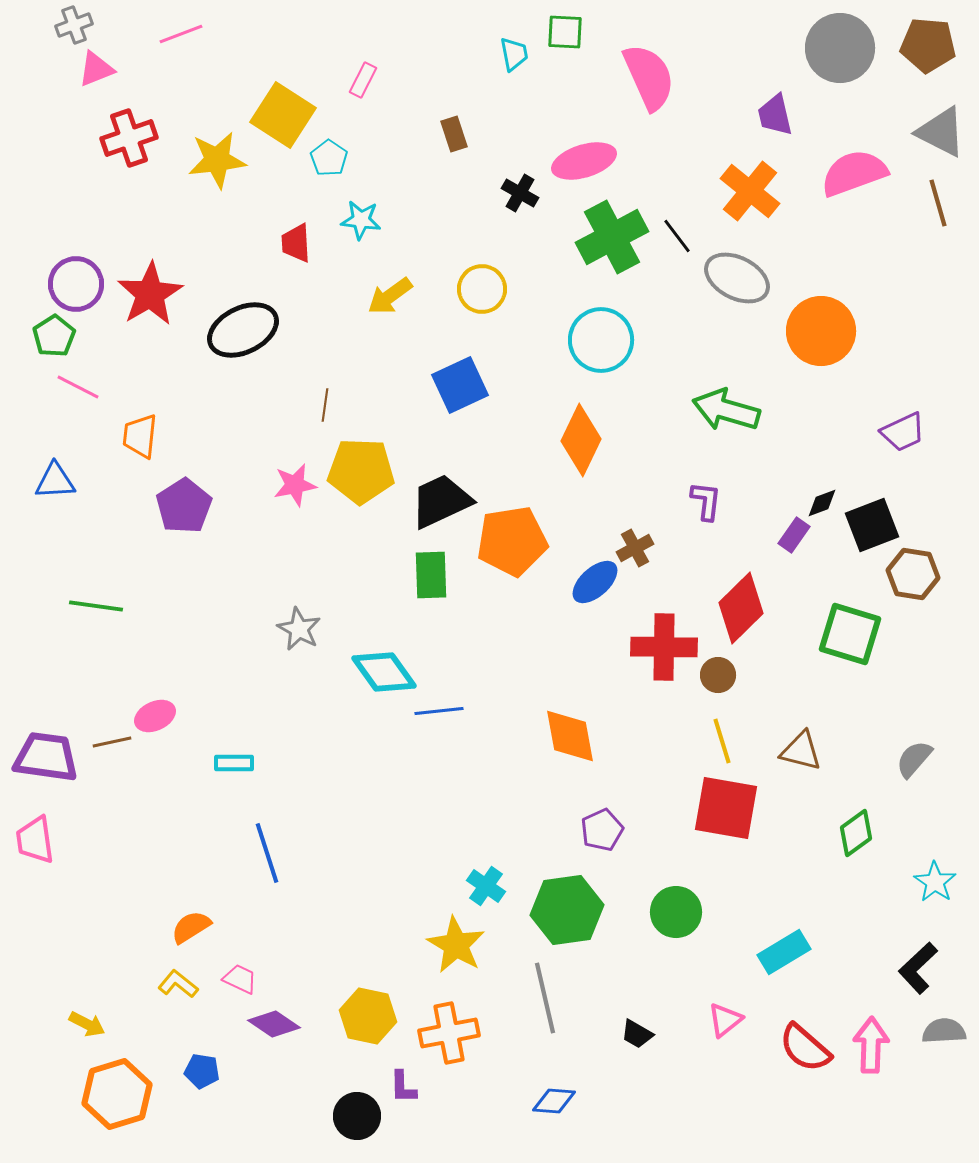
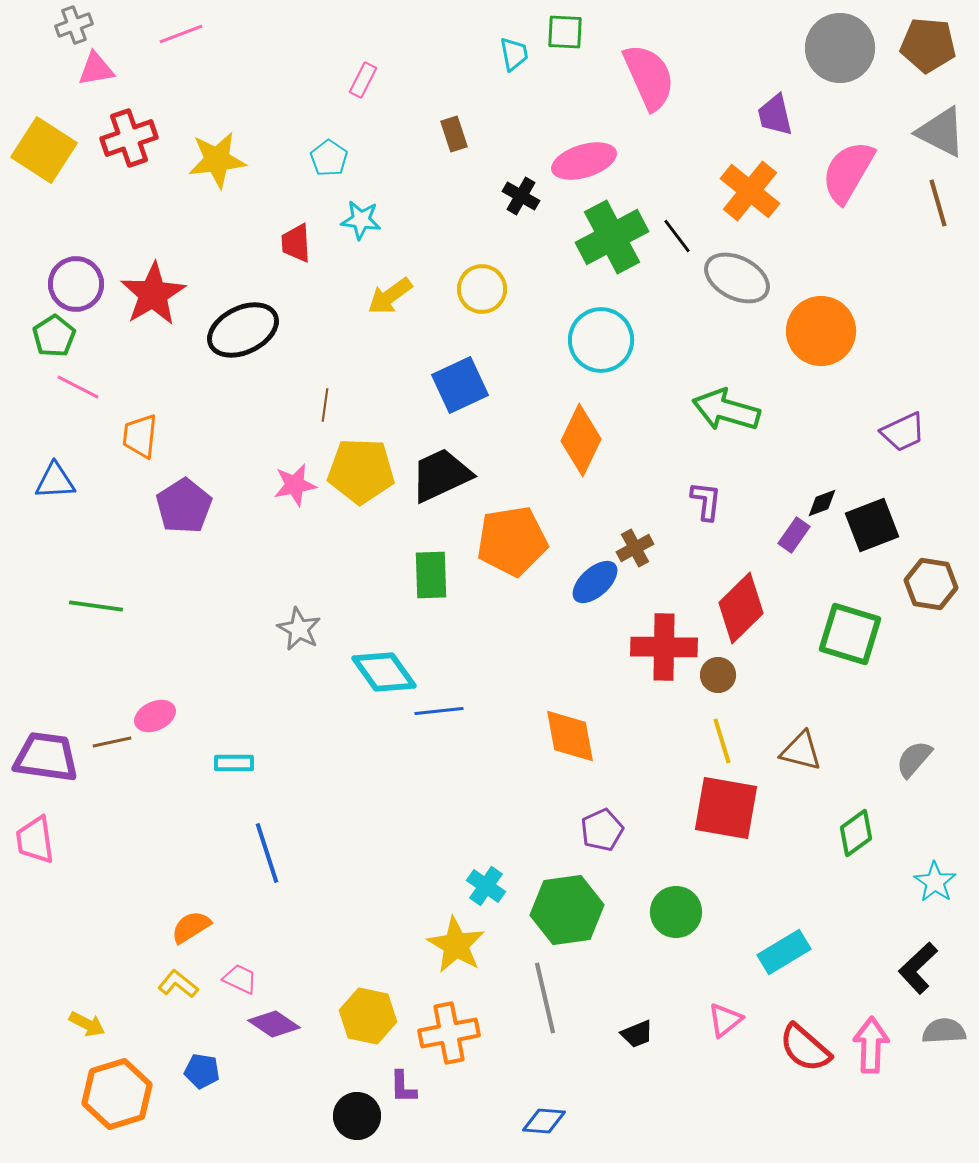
pink triangle at (96, 69): rotated 12 degrees clockwise
yellow square at (283, 115): moved 239 px left, 35 px down
pink semicircle at (854, 173): moved 6 px left, 1 px up; rotated 40 degrees counterclockwise
black cross at (520, 193): moved 1 px right, 3 px down
red star at (150, 294): moved 3 px right
black trapezoid at (441, 501): moved 26 px up
brown hexagon at (913, 574): moved 18 px right, 10 px down
black trapezoid at (637, 1034): rotated 52 degrees counterclockwise
blue diamond at (554, 1101): moved 10 px left, 20 px down
